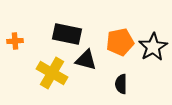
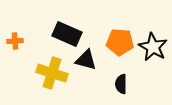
black rectangle: rotated 12 degrees clockwise
orange pentagon: rotated 16 degrees clockwise
black star: rotated 12 degrees counterclockwise
yellow cross: rotated 12 degrees counterclockwise
